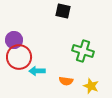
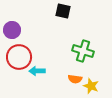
purple circle: moved 2 px left, 10 px up
orange semicircle: moved 9 px right, 2 px up
